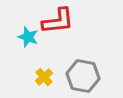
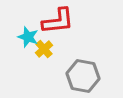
yellow cross: moved 28 px up
